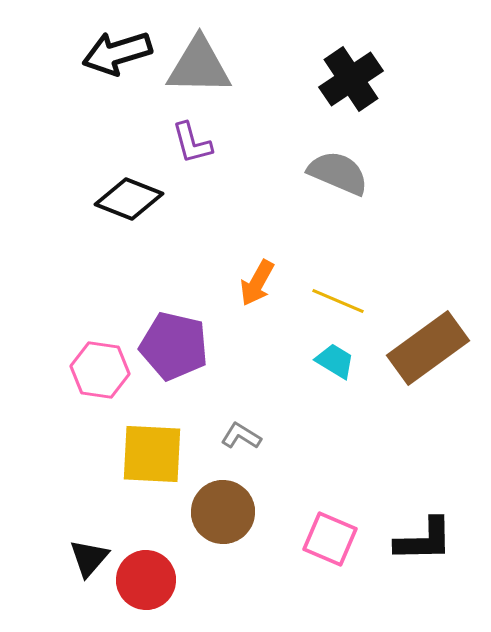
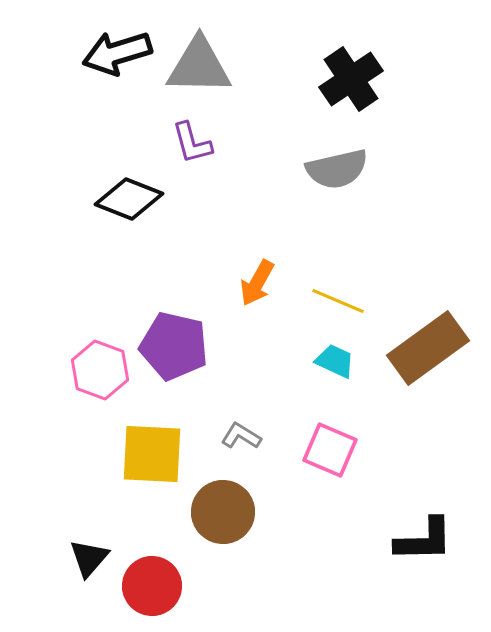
gray semicircle: moved 1 px left, 4 px up; rotated 144 degrees clockwise
cyan trapezoid: rotated 6 degrees counterclockwise
pink hexagon: rotated 12 degrees clockwise
pink square: moved 89 px up
red circle: moved 6 px right, 6 px down
